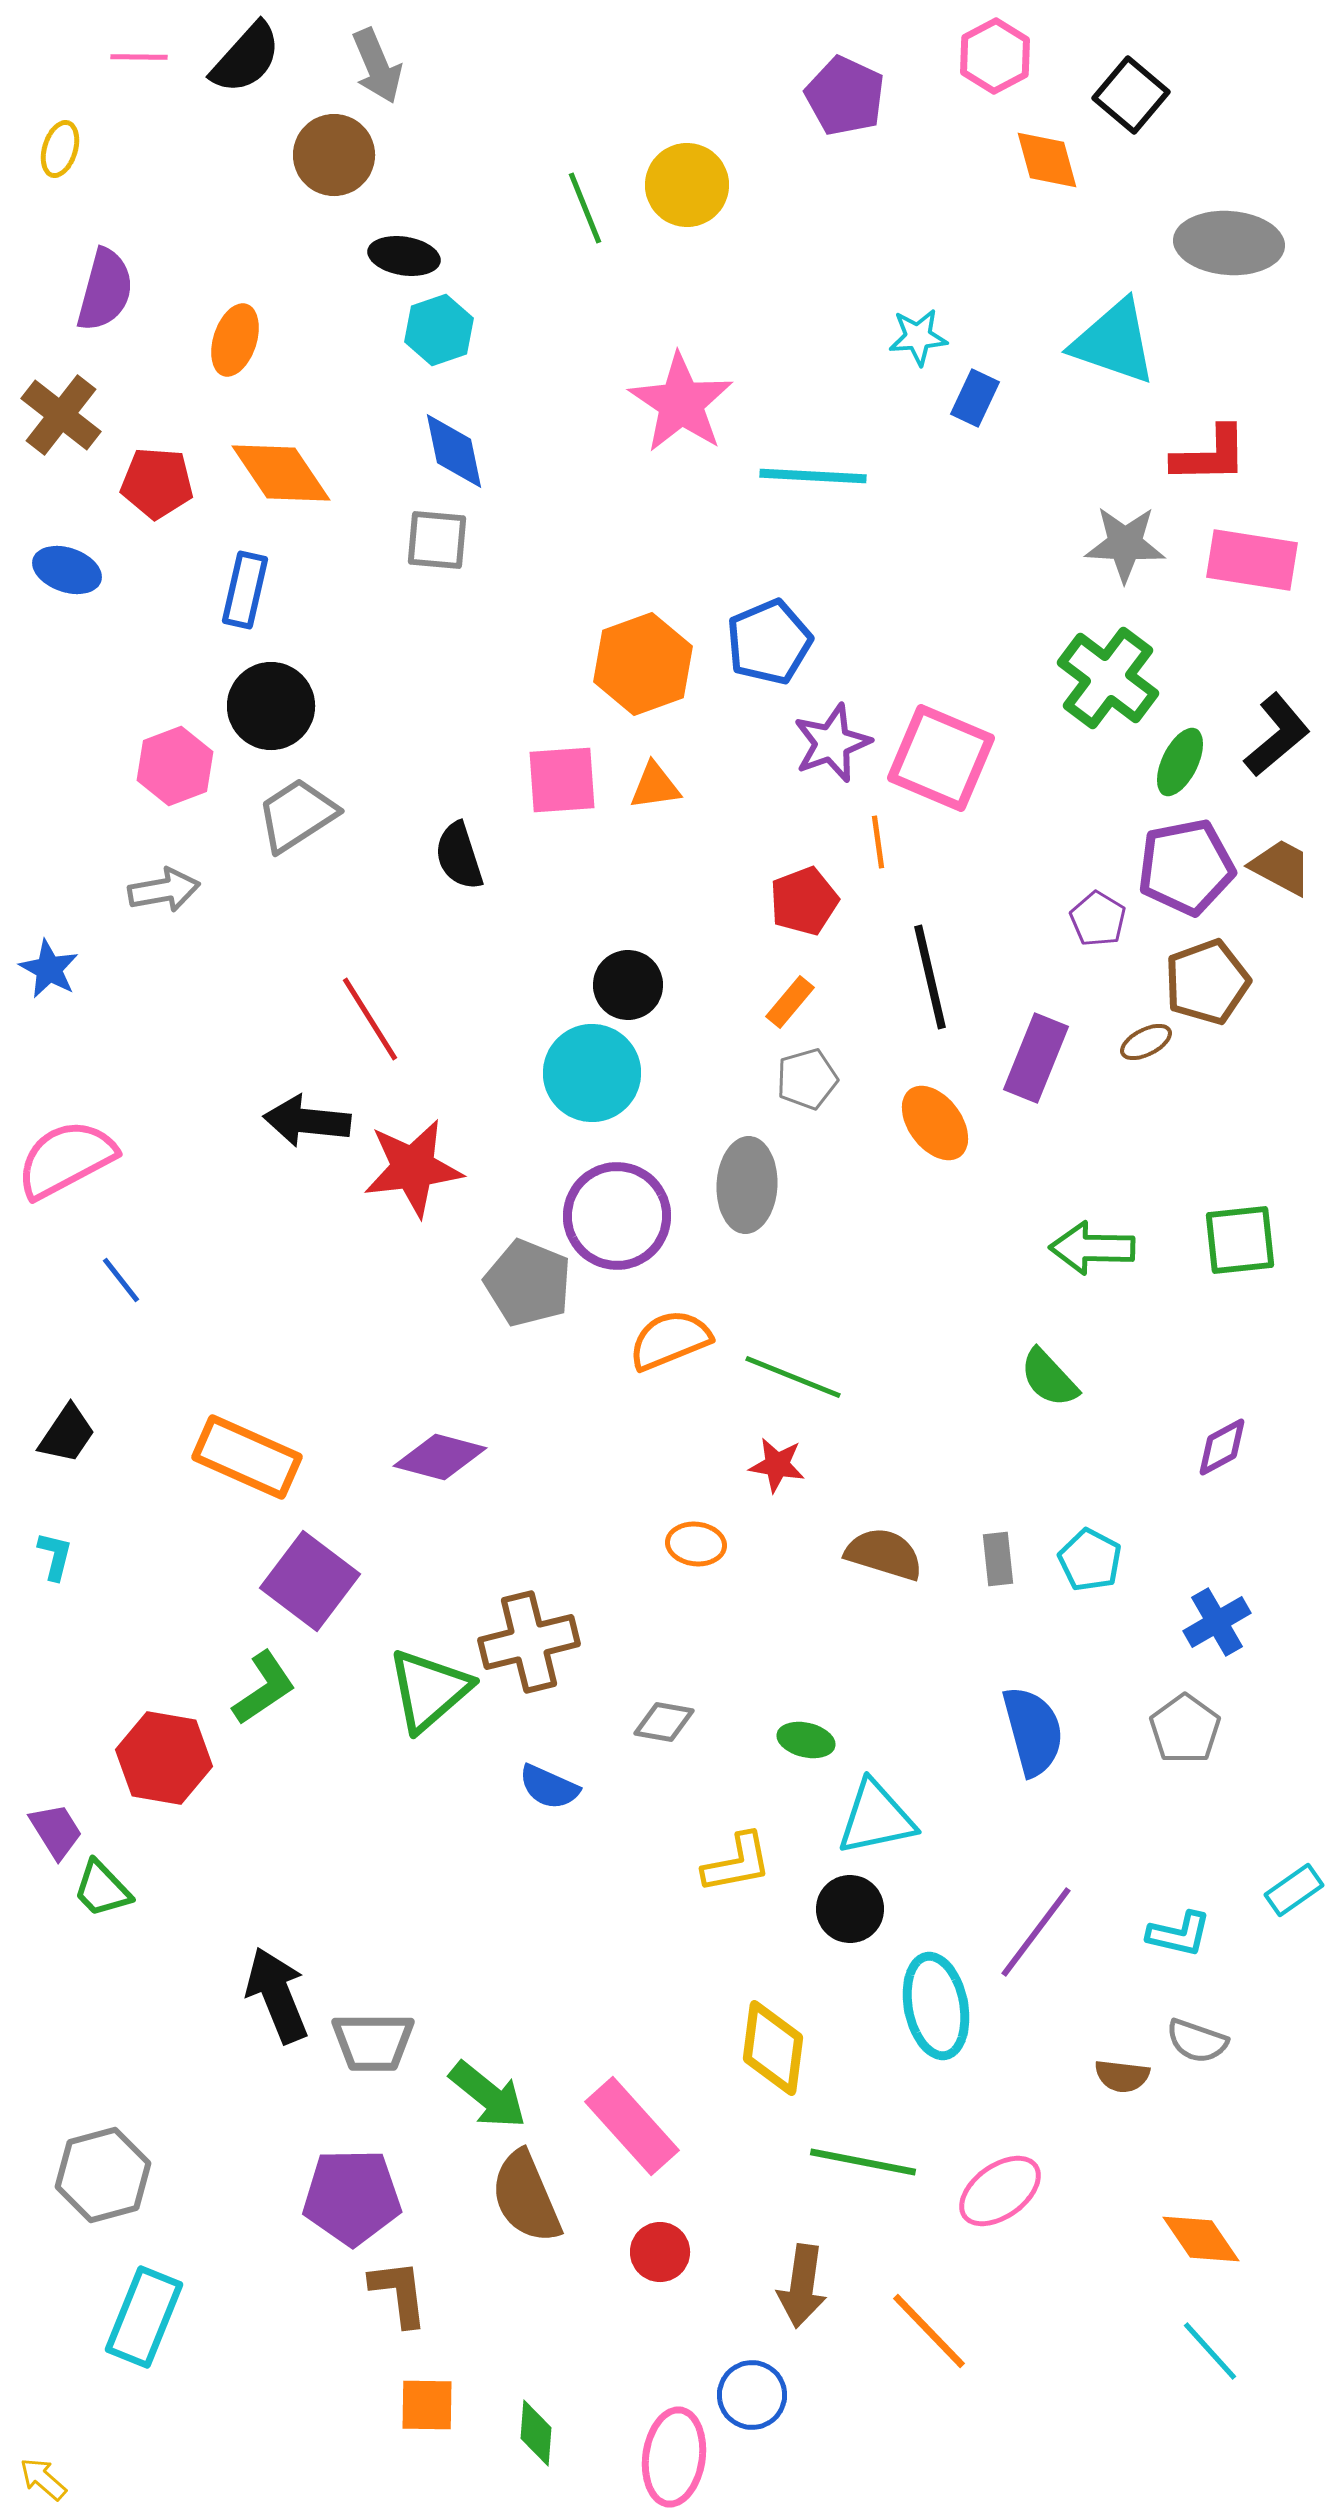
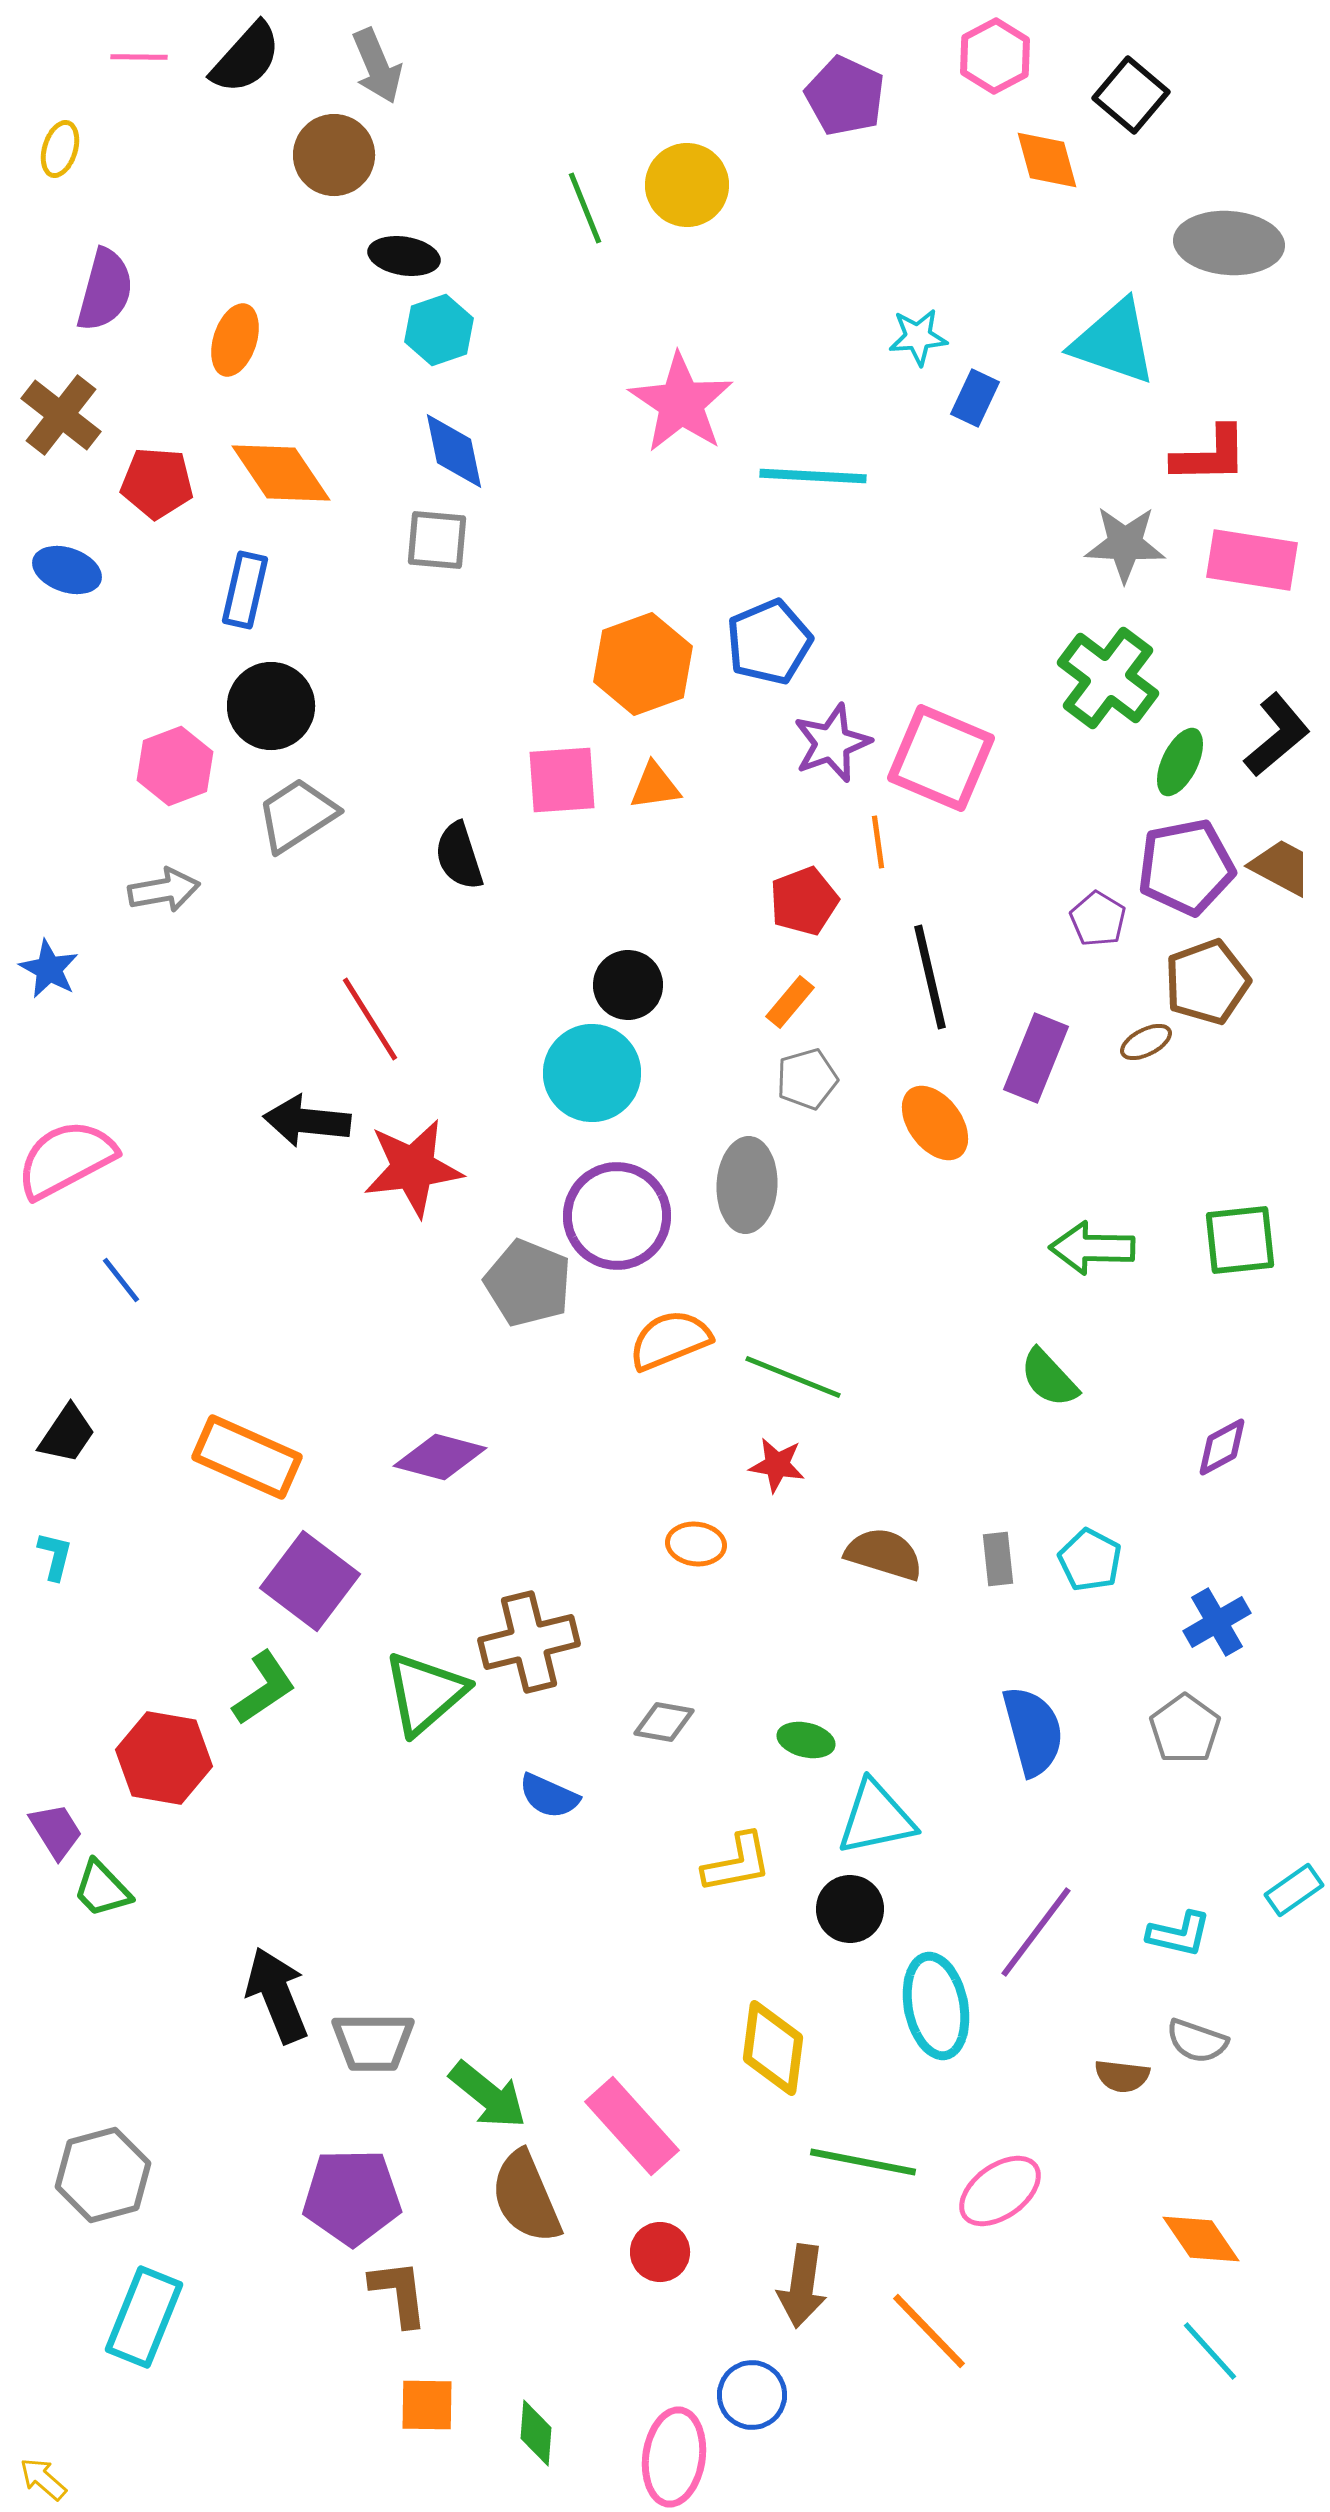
green triangle at (429, 1690): moved 4 px left, 3 px down
blue semicircle at (549, 1787): moved 9 px down
